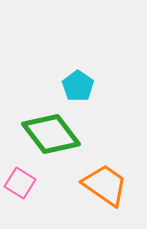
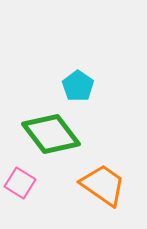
orange trapezoid: moved 2 px left
